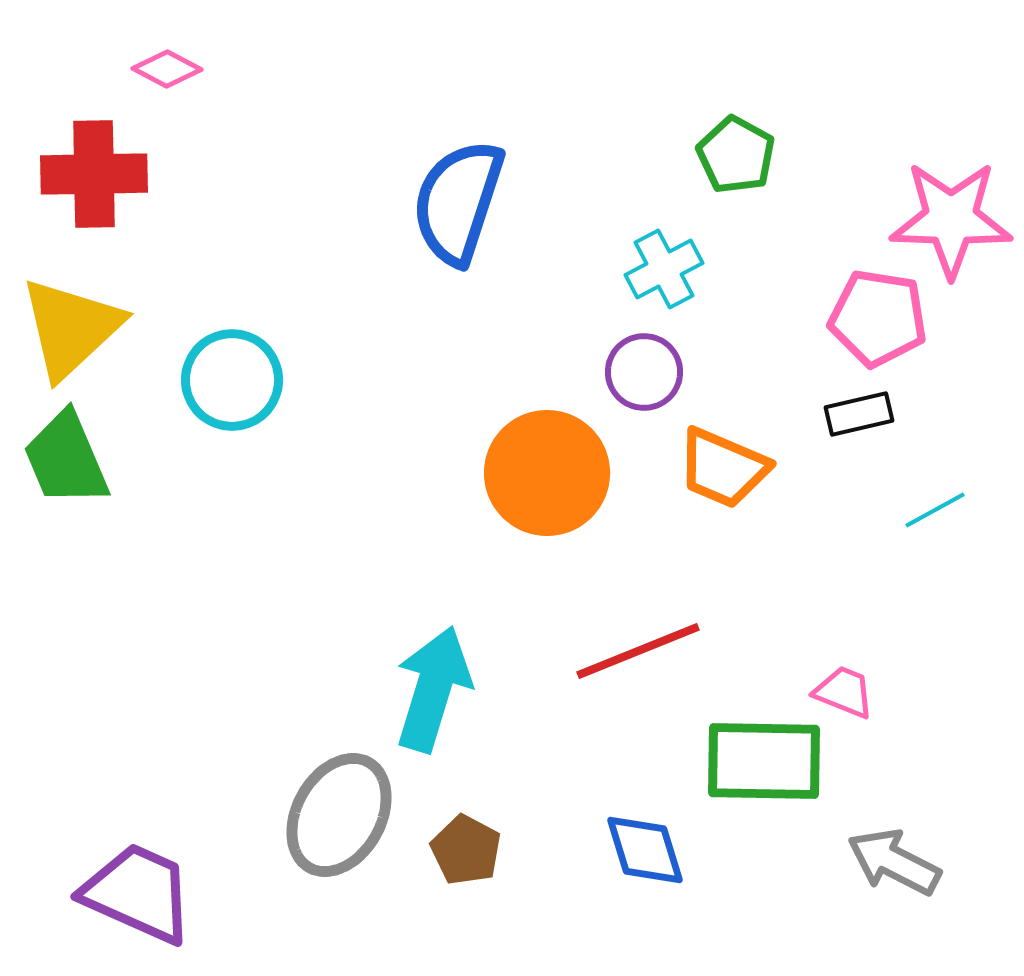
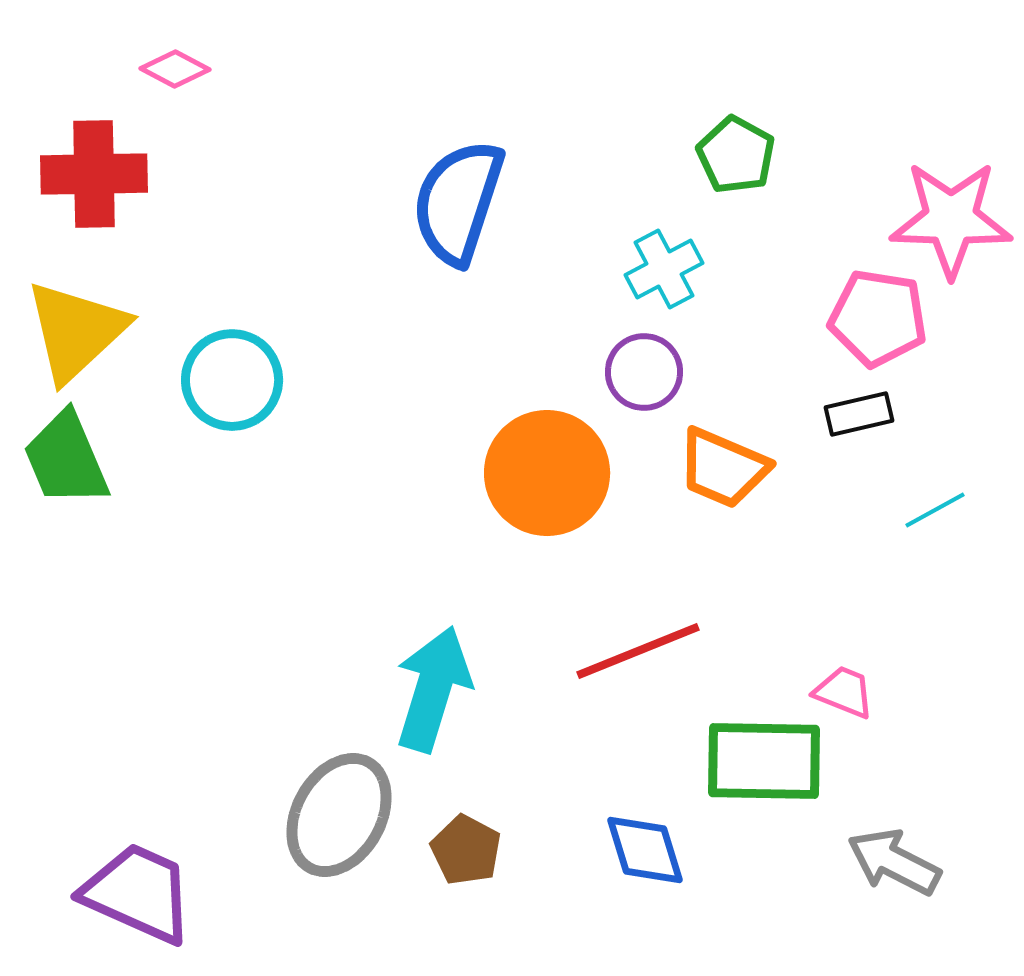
pink diamond: moved 8 px right
yellow triangle: moved 5 px right, 3 px down
